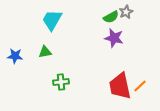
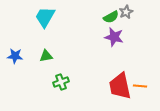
cyan trapezoid: moved 7 px left, 3 px up
purple star: moved 1 px up
green triangle: moved 1 px right, 4 px down
green cross: rotated 14 degrees counterclockwise
orange line: rotated 48 degrees clockwise
